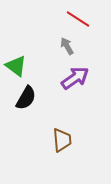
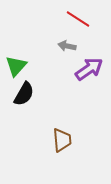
gray arrow: rotated 48 degrees counterclockwise
green triangle: rotated 35 degrees clockwise
purple arrow: moved 14 px right, 9 px up
black semicircle: moved 2 px left, 4 px up
